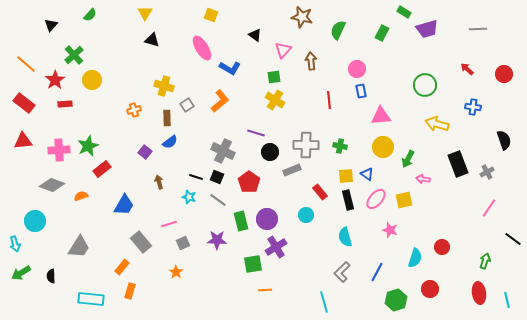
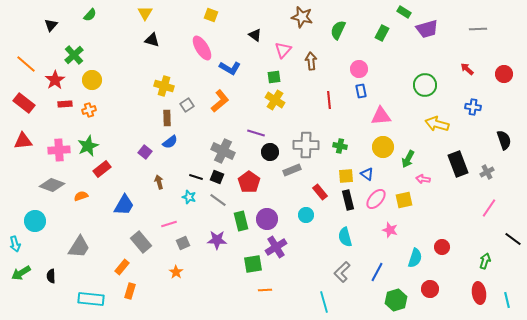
pink circle at (357, 69): moved 2 px right
orange cross at (134, 110): moved 45 px left
